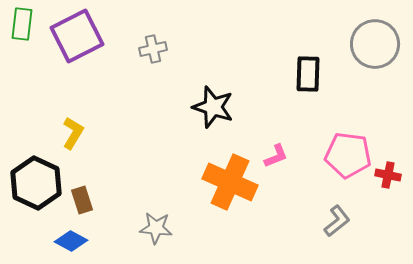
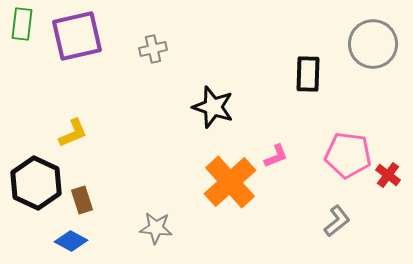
purple square: rotated 14 degrees clockwise
gray circle: moved 2 px left
yellow L-shape: rotated 36 degrees clockwise
red cross: rotated 25 degrees clockwise
orange cross: rotated 24 degrees clockwise
